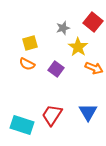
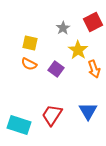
red square: rotated 24 degrees clockwise
gray star: rotated 16 degrees counterclockwise
yellow square: rotated 28 degrees clockwise
yellow star: moved 3 px down
orange semicircle: moved 2 px right
orange arrow: moved 1 px down; rotated 48 degrees clockwise
blue triangle: moved 1 px up
cyan rectangle: moved 3 px left
